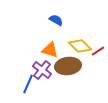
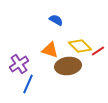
purple cross: moved 23 px left, 6 px up; rotated 18 degrees clockwise
